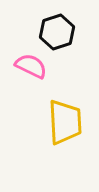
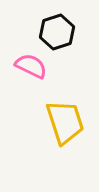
yellow trapezoid: rotated 15 degrees counterclockwise
